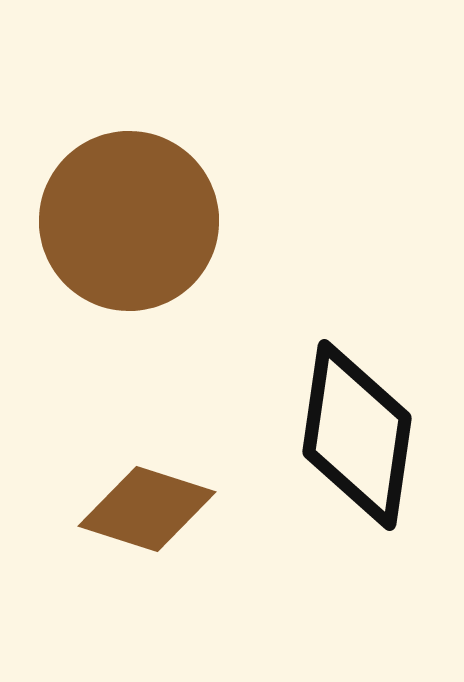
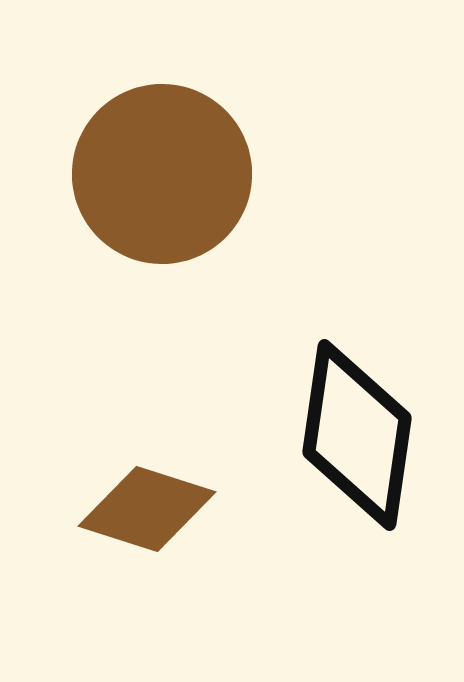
brown circle: moved 33 px right, 47 px up
